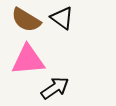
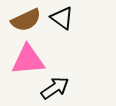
brown semicircle: rotated 56 degrees counterclockwise
